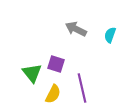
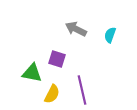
purple square: moved 1 px right, 5 px up
green triangle: rotated 40 degrees counterclockwise
purple line: moved 2 px down
yellow semicircle: moved 1 px left
